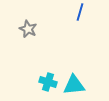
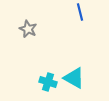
blue line: rotated 30 degrees counterclockwise
cyan triangle: moved 7 px up; rotated 35 degrees clockwise
